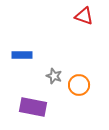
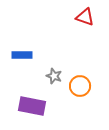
red triangle: moved 1 px right, 1 px down
orange circle: moved 1 px right, 1 px down
purple rectangle: moved 1 px left, 1 px up
